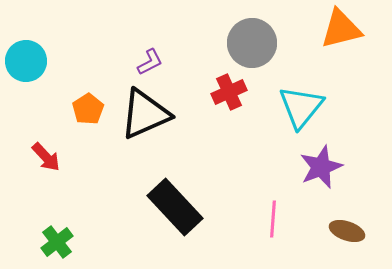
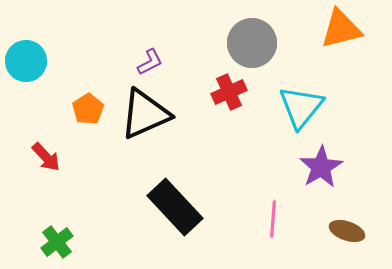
purple star: rotated 9 degrees counterclockwise
